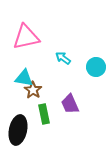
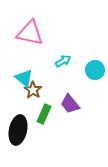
pink triangle: moved 4 px right, 4 px up; rotated 24 degrees clockwise
cyan arrow: moved 3 px down; rotated 112 degrees clockwise
cyan circle: moved 1 px left, 3 px down
cyan triangle: rotated 30 degrees clockwise
purple trapezoid: rotated 15 degrees counterclockwise
green rectangle: rotated 36 degrees clockwise
